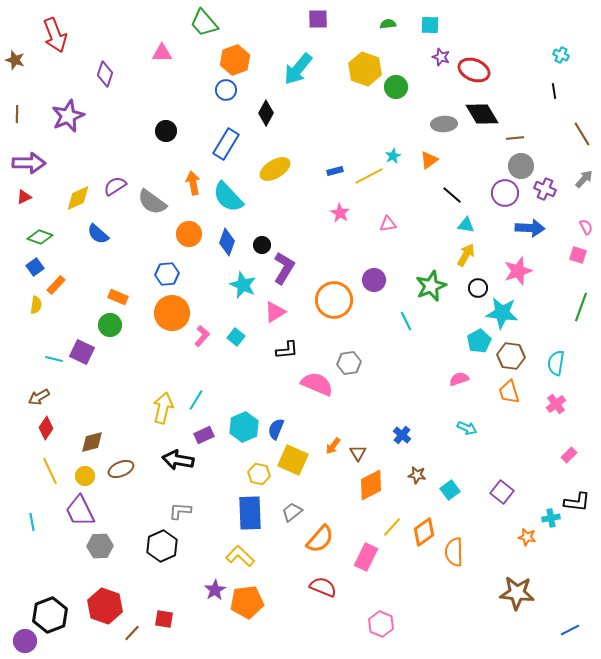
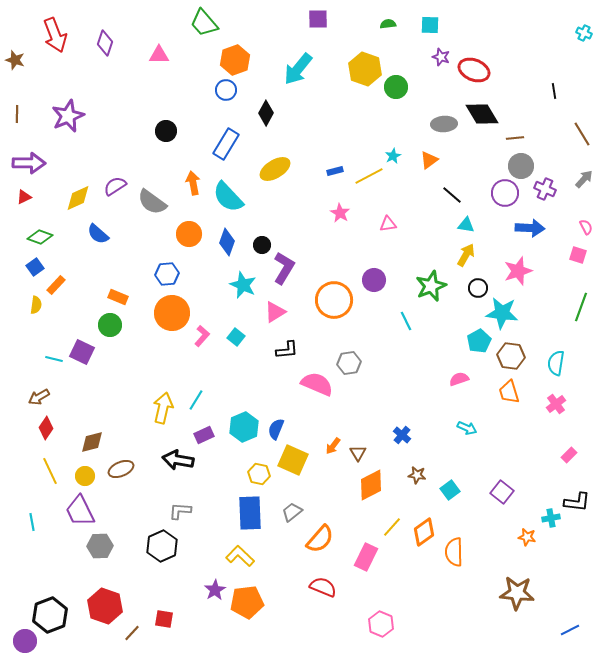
pink triangle at (162, 53): moved 3 px left, 2 px down
cyan cross at (561, 55): moved 23 px right, 22 px up
purple diamond at (105, 74): moved 31 px up
